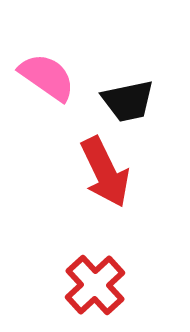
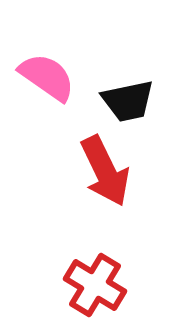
red arrow: moved 1 px up
red cross: rotated 16 degrees counterclockwise
